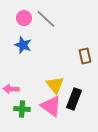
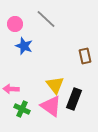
pink circle: moved 9 px left, 6 px down
blue star: moved 1 px right, 1 px down
green cross: rotated 21 degrees clockwise
